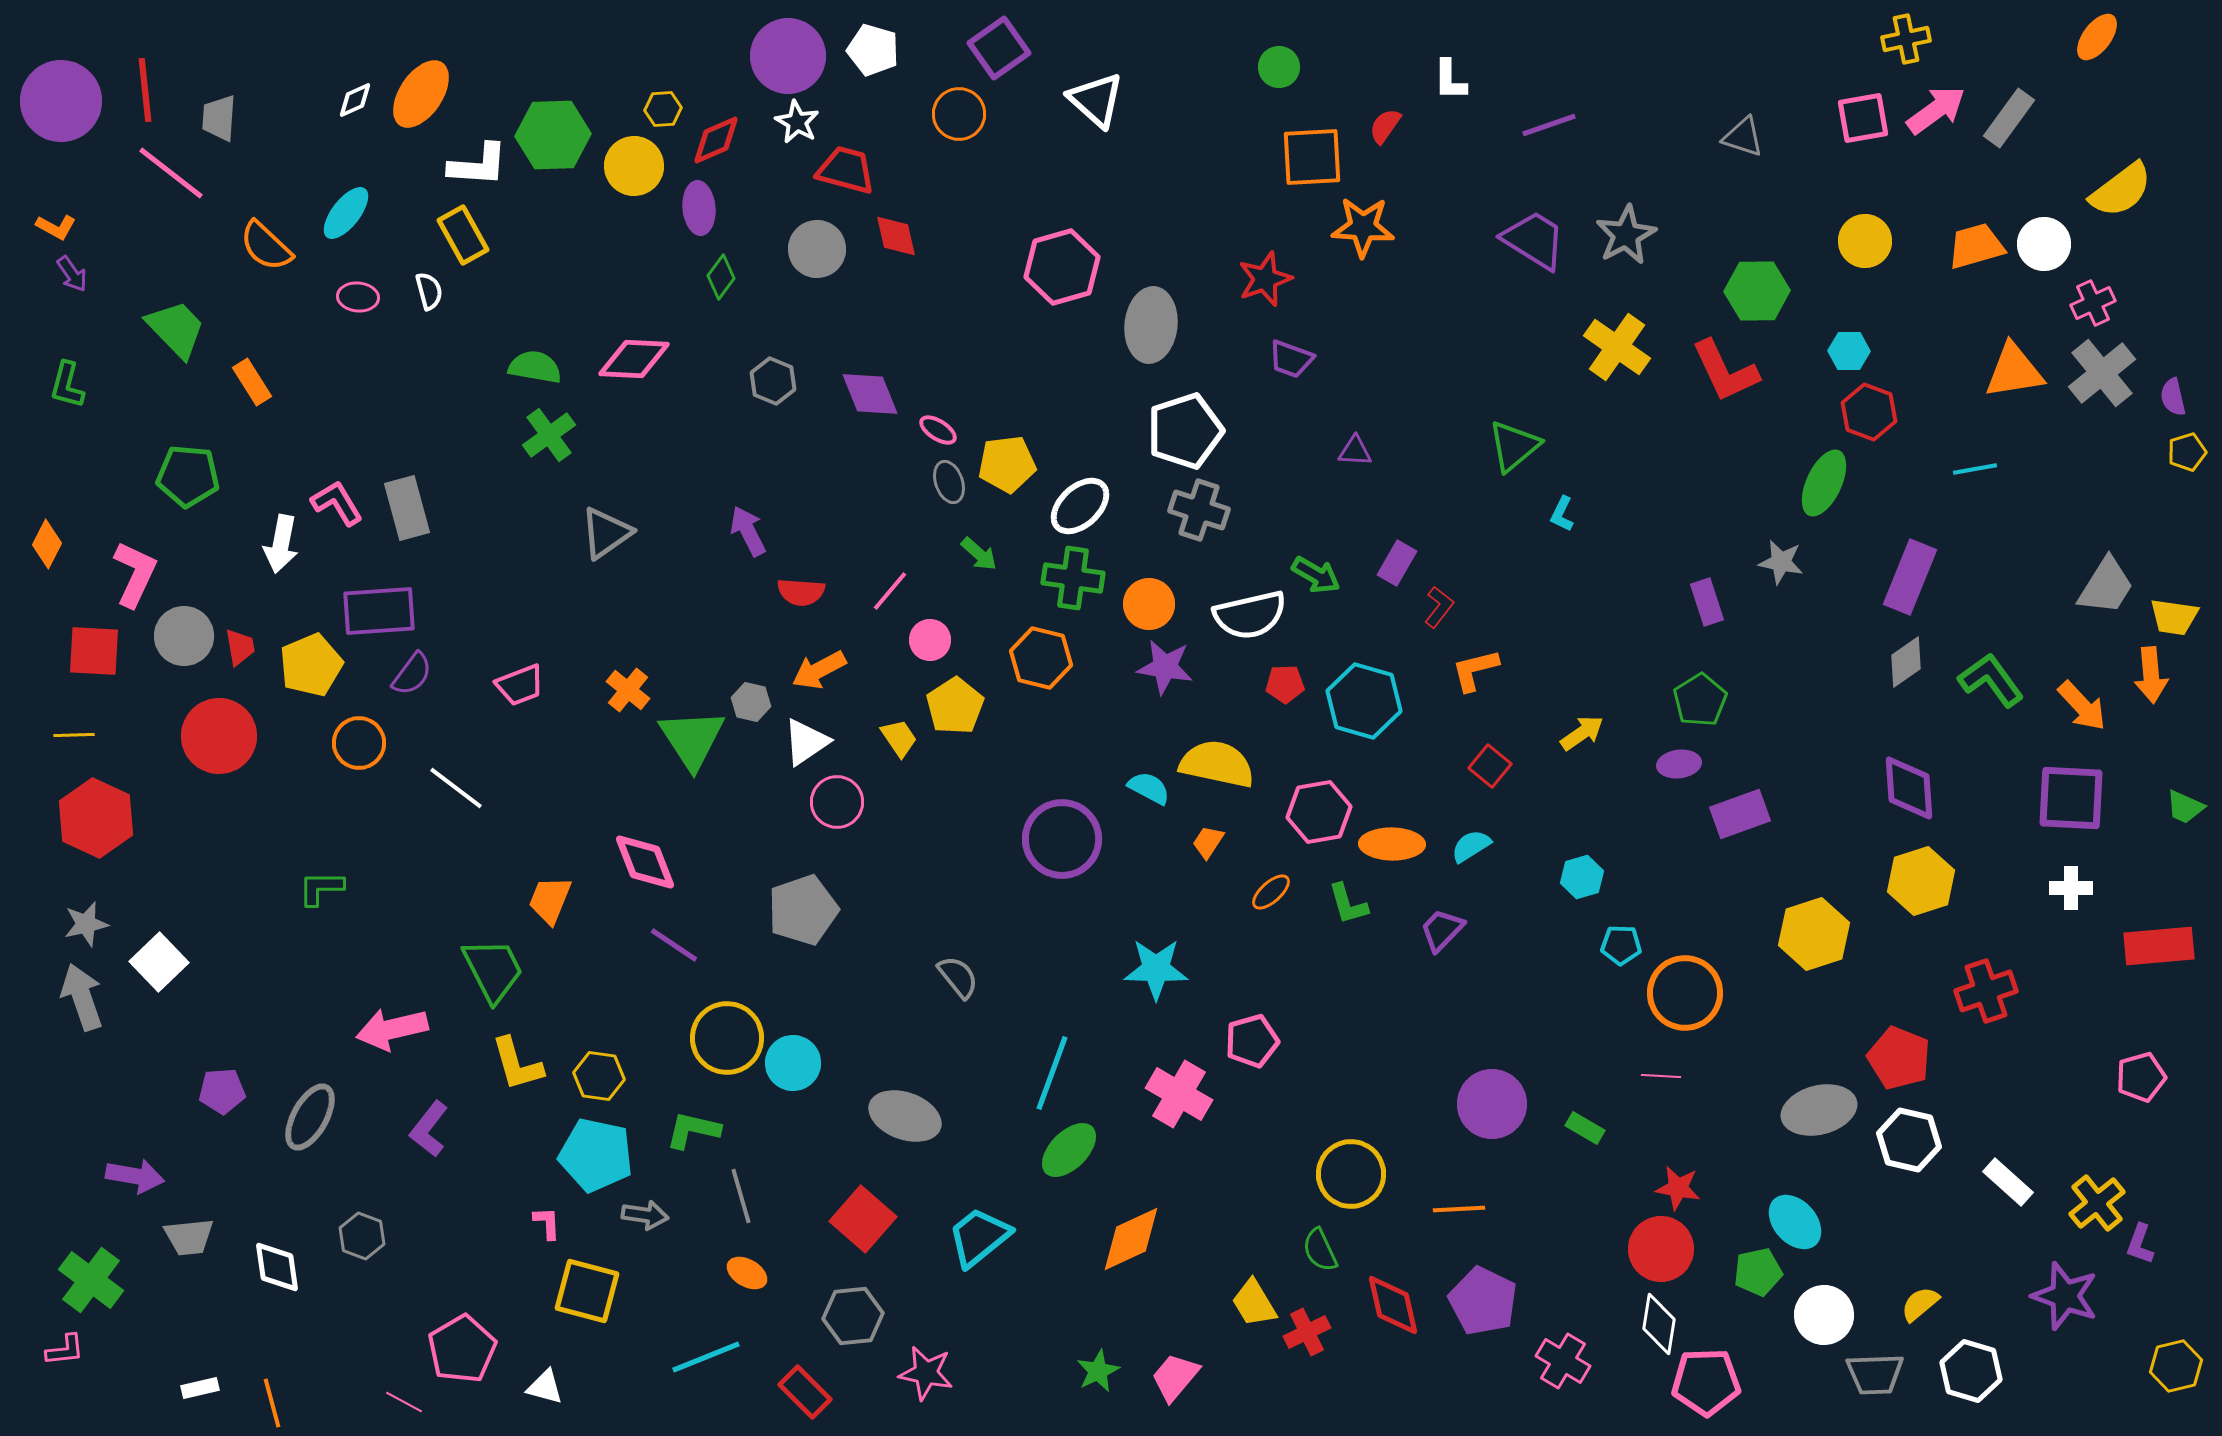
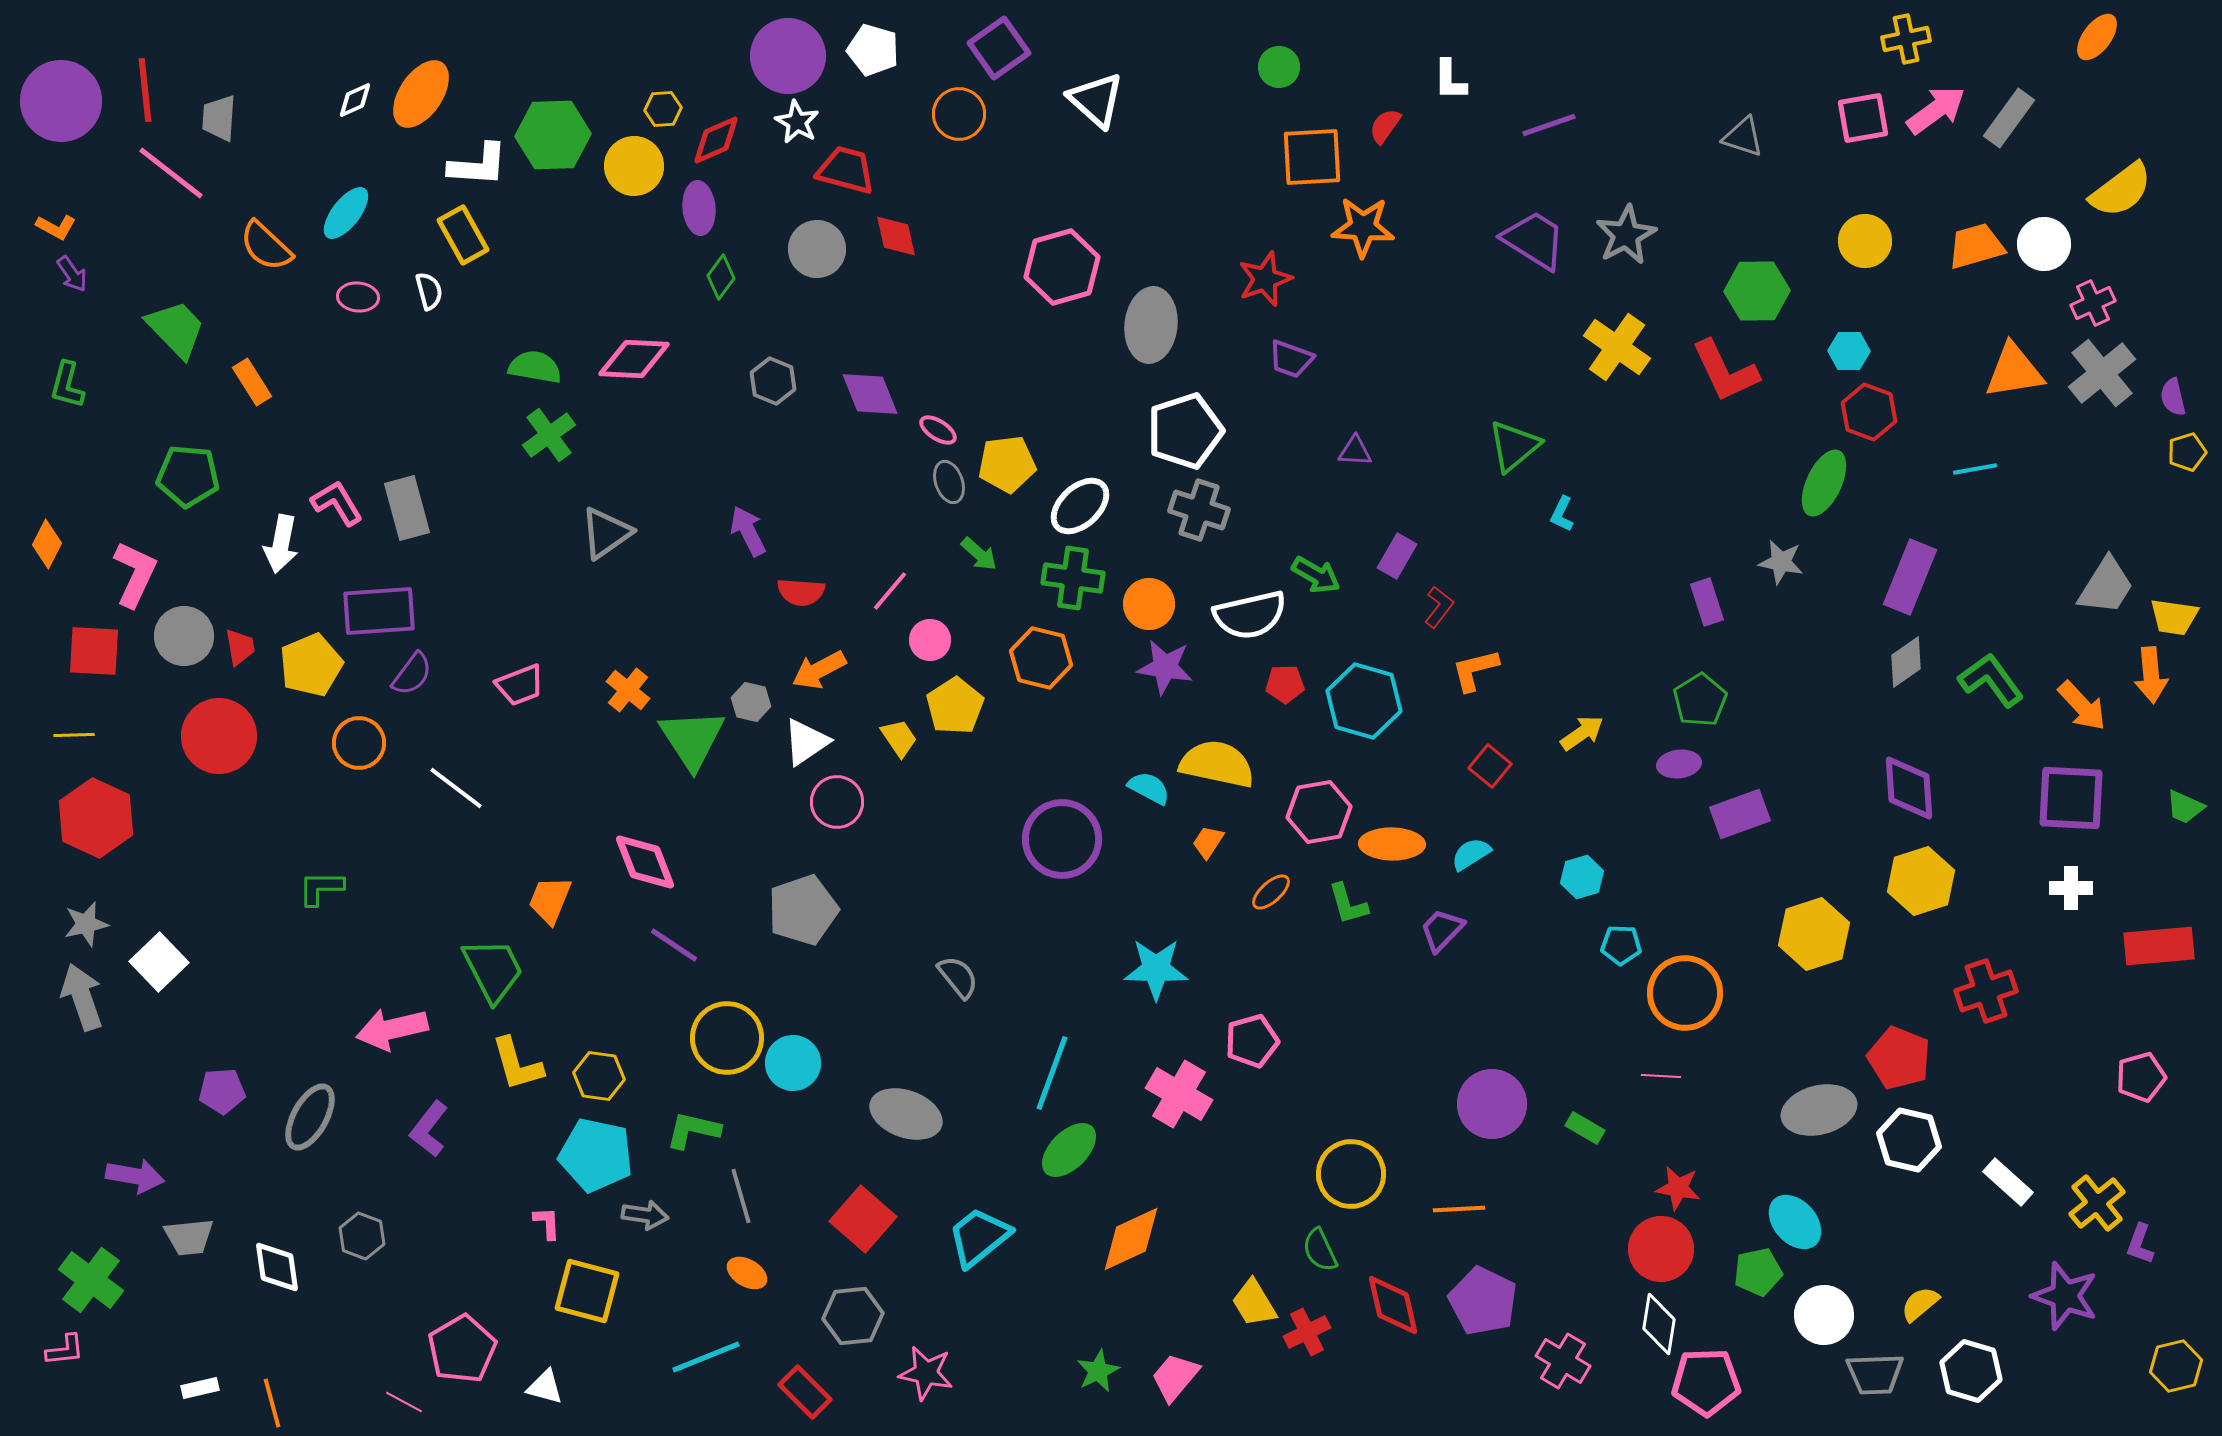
purple rectangle at (1397, 563): moved 7 px up
cyan semicircle at (1471, 846): moved 8 px down
gray ellipse at (905, 1116): moved 1 px right, 2 px up
